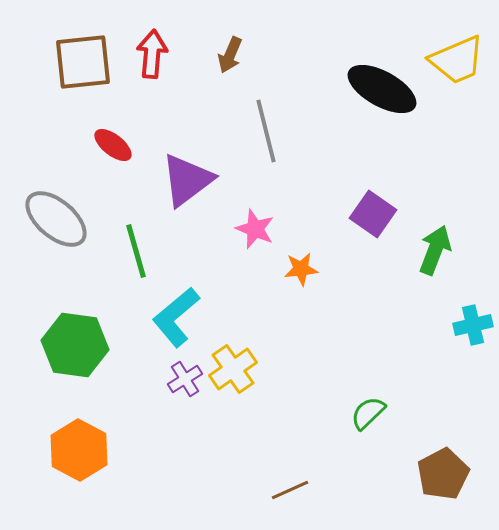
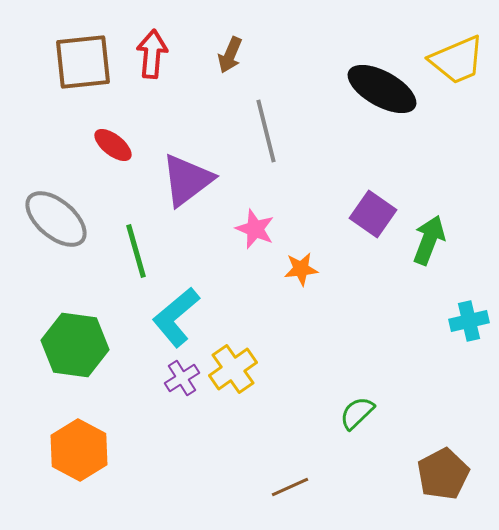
green arrow: moved 6 px left, 10 px up
cyan cross: moved 4 px left, 4 px up
purple cross: moved 3 px left, 1 px up
green semicircle: moved 11 px left
brown line: moved 3 px up
